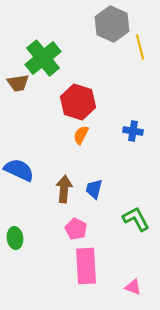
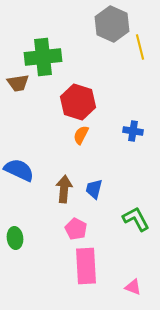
green cross: moved 1 px up; rotated 33 degrees clockwise
